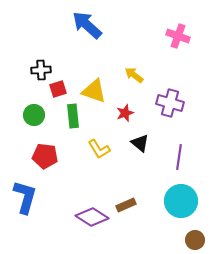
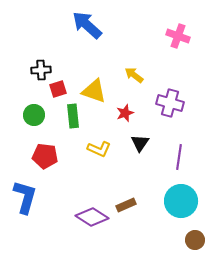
black triangle: rotated 24 degrees clockwise
yellow L-shape: rotated 35 degrees counterclockwise
